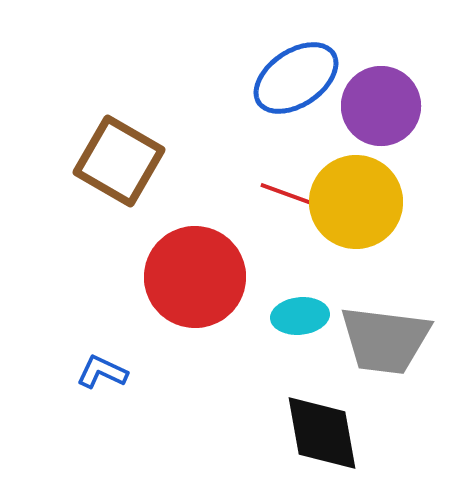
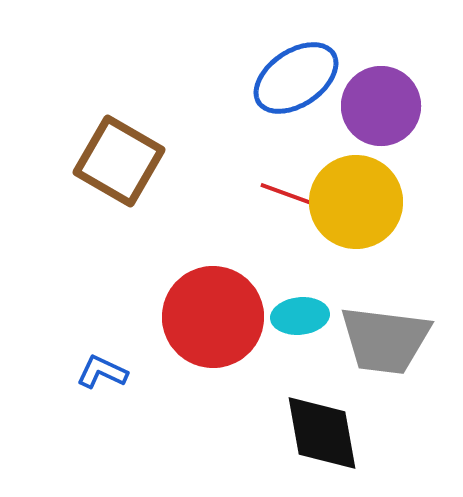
red circle: moved 18 px right, 40 px down
